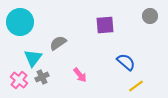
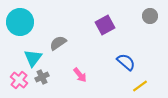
purple square: rotated 24 degrees counterclockwise
yellow line: moved 4 px right
